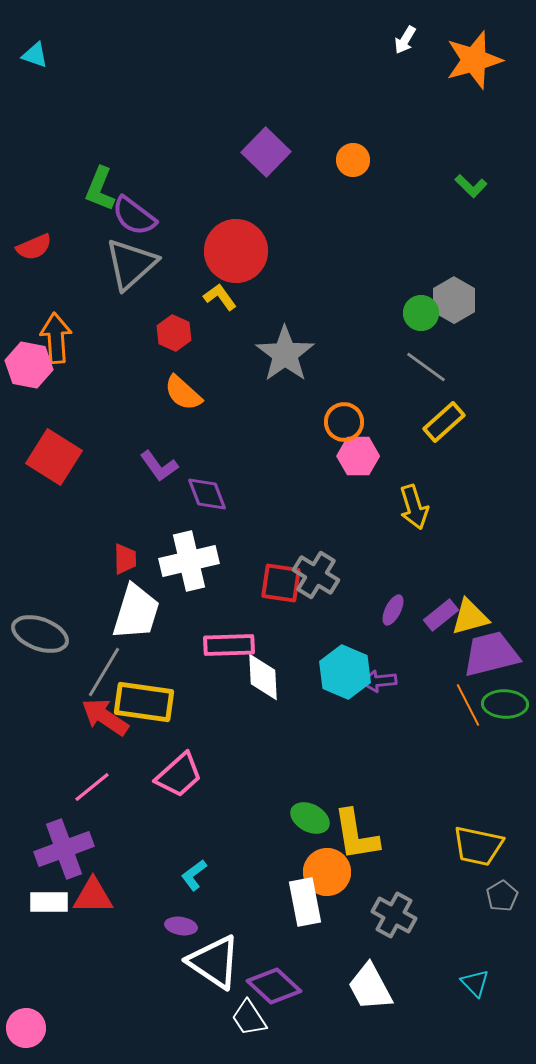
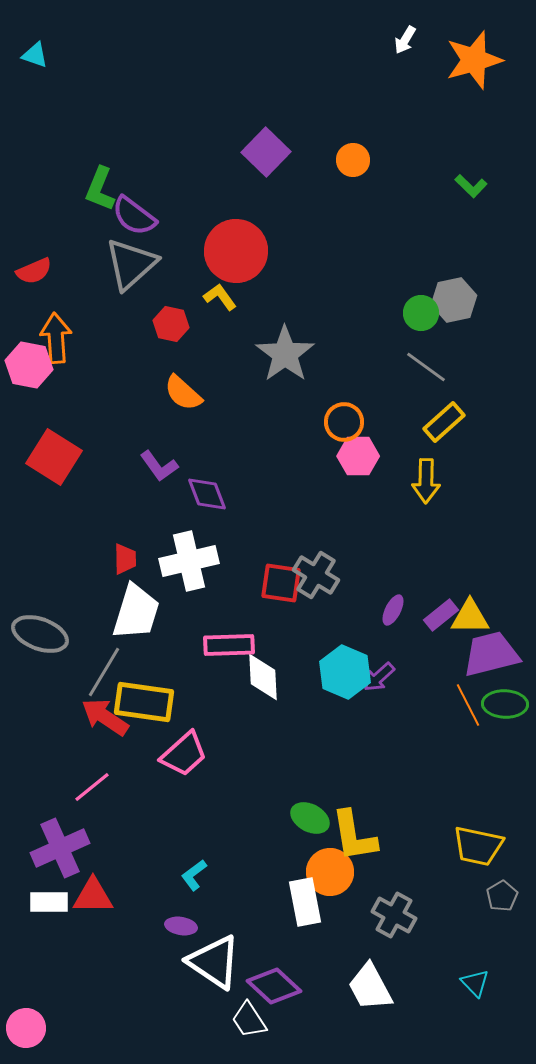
red semicircle at (34, 247): moved 24 px down
gray hexagon at (454, 300): rotated 18 degrees clockwise
red hexagon at (174, 333): moved 3 px left, 9 px up; rotated 12 degrees counterclockwise
yellow arrow at (414, 507): moved 12 px right, 26 px up; rotated 18 degrees clockwise
yellow triangle at (470, 617): rotated 15 degrees clockwise
purple arrow at (379, 681): moved 4 px up; rotated 36 degrees counterclockwise
pink trapezoid at (179, 775): moved 5 px right, 21 px up
yellow L-shape at (356, 835): moved 2 px left, 1 px down
purple cross at (64, 849): moved 4 px left, 1 px up; rotated 4 degrees counterclockwise
orange circle at (327, 872): moved 3 px right
white trapezoid at (249, 1018): moved 2 px down
